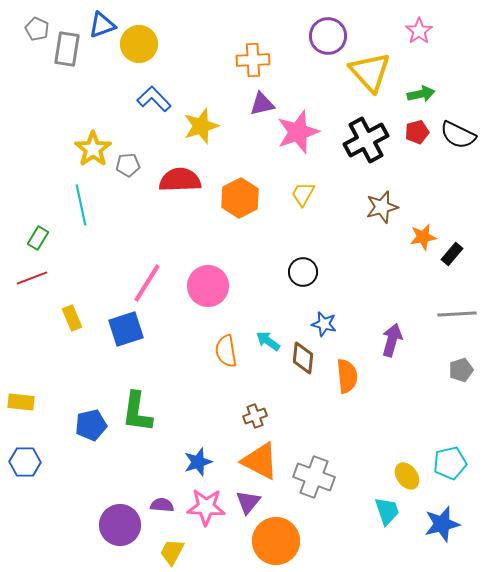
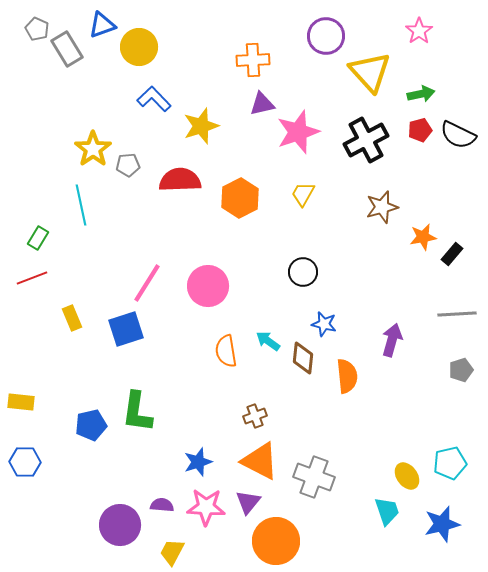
purple circle at (328, 36): moved 2 px left
yellow circle at (139, 44): moved 3 px down
gray rectangle at (67, 49): rotated 40 degrees counterclockwise
red pentagon at (417, 132): moved 3 px right, 2 px up
